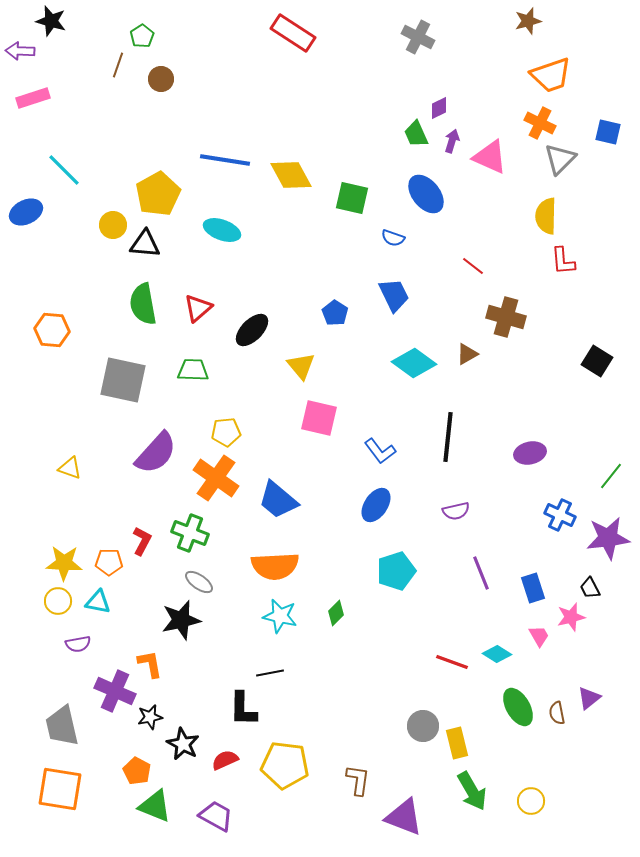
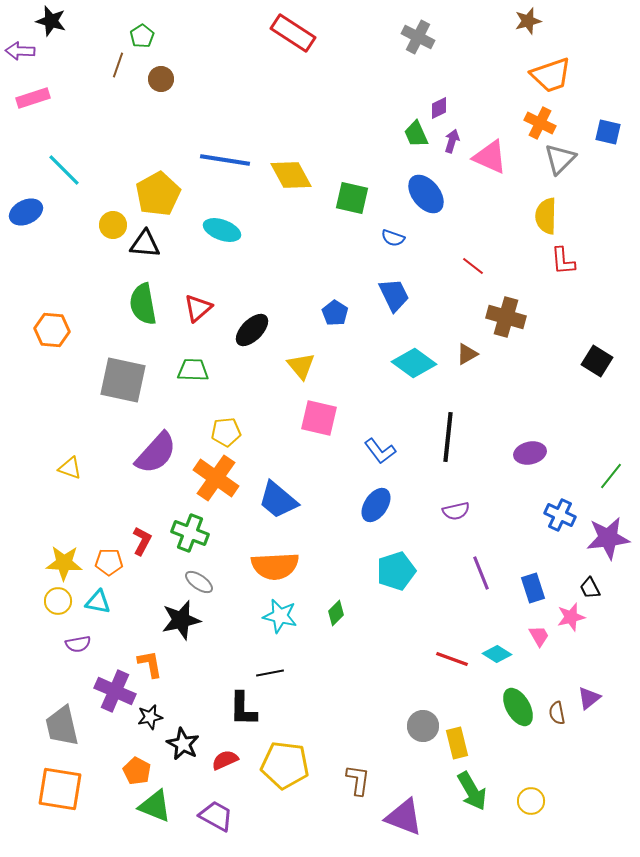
red line at (452, 662): moved 3 px up
